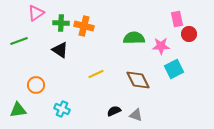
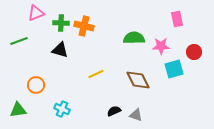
pink triangle: rotated 12 degrees clockwise
red circle: moved 5 px right, 18 px down
black triangle: rotated 18 degrees counterclockwise
cyan square: rotated 12 degrees clockwise
